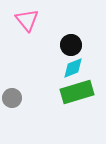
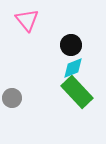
green rectangle: rotated 64 degrees clockwise
